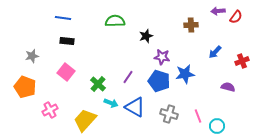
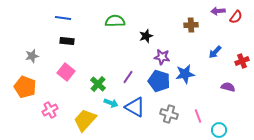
cyan circle: moved 2 px right, 4 px down
